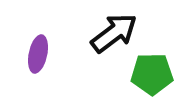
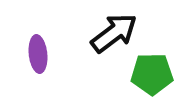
purple ellipse: rotated 18 degrees counterclockwise
